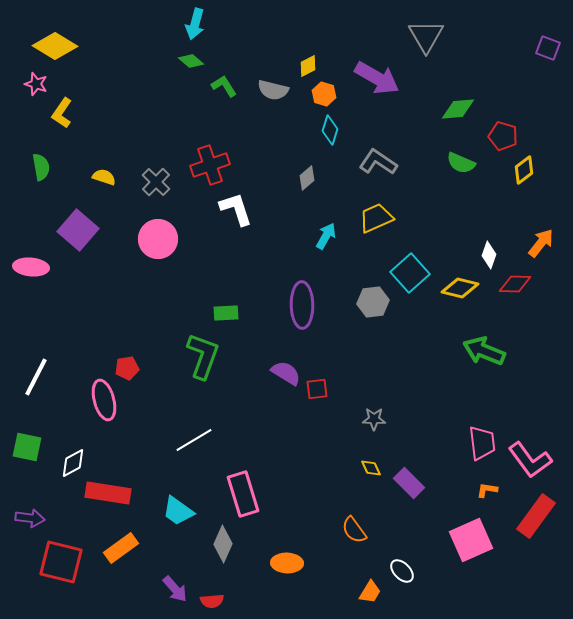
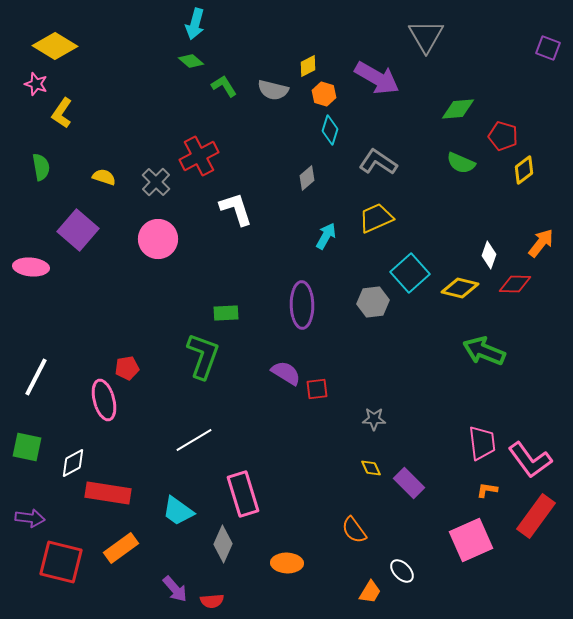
red cross at (210, 165): moved 11 px left, 9 px up; rotated 9 degrees counterclockwise
